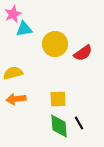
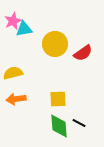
pink star: moved 7 px down
black line: rotated 32 degrees counterclockwise
